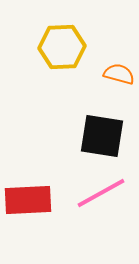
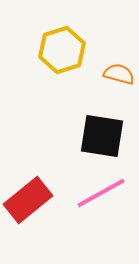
yellow hexagon: moved 3 px down; rotated 15 degrees counterclockwise
red rectangle: rotated 36 degrees counterclockwise
